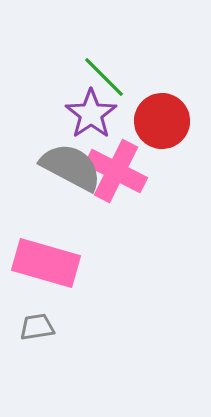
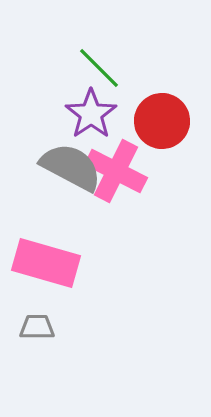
green line: moved 5 px left, 9 px up
gray trapezoid: rotated 9 degrees clockwise
